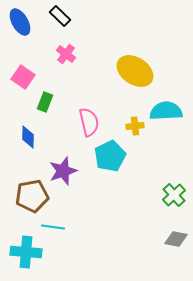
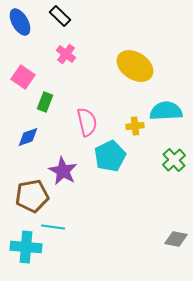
yellow ellipse: moved 5 px up
pink semicircle: moved 2 px left
blue diamond: rotated 70 degrees clockwise
purple star: rotated 24 degrees counterclockwise
green cross: moved 35 px up
cyan cross: moved 5 px up
